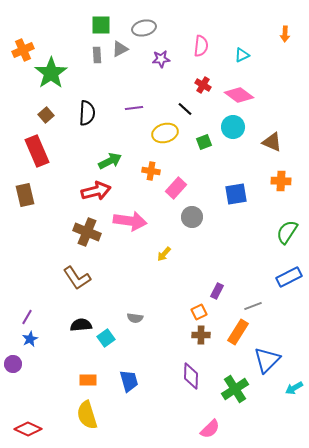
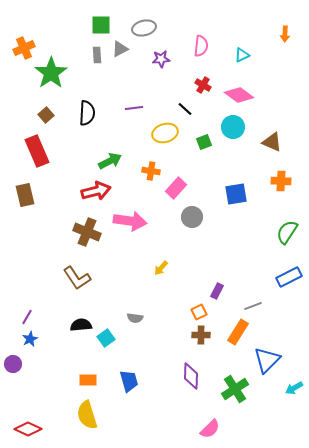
orange cross at (23, 50): moved 1 px right, 2 px up
yellow arrow at (164, 254): moved 3 px left, 14 px down
